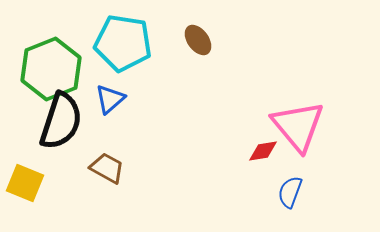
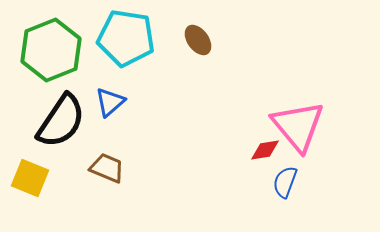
cyan pentagon: moved 3 px right, 5 px up
green hexagon: moved 19 px up
blue triangle: moved 3 px down
black semicircle: rotated 16 degrees clockwise
red diamond: moved 2 px right, 1 px up
brown trapezoid: rotated 6 degrees counterclockwise
yellow square: moved 5 px right, 5 px up
blue semicircle: moved 5 px left, 10 px up
